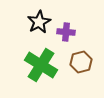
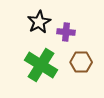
brown hexagon: rotated 15 degrees clockwise
